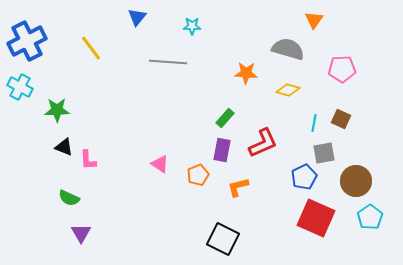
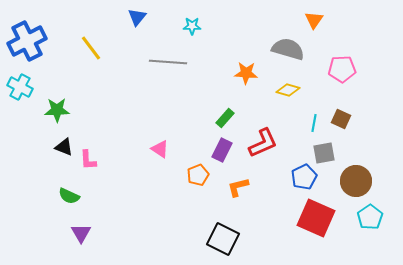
purple rectangle: rotated 15 degrees clockwise
pink triangle: moved 15 px up
green semicircle: moved 2 px up
